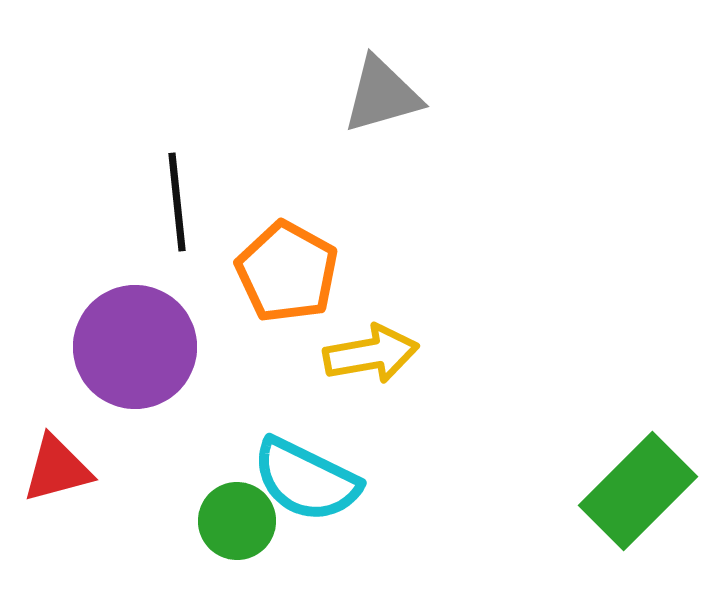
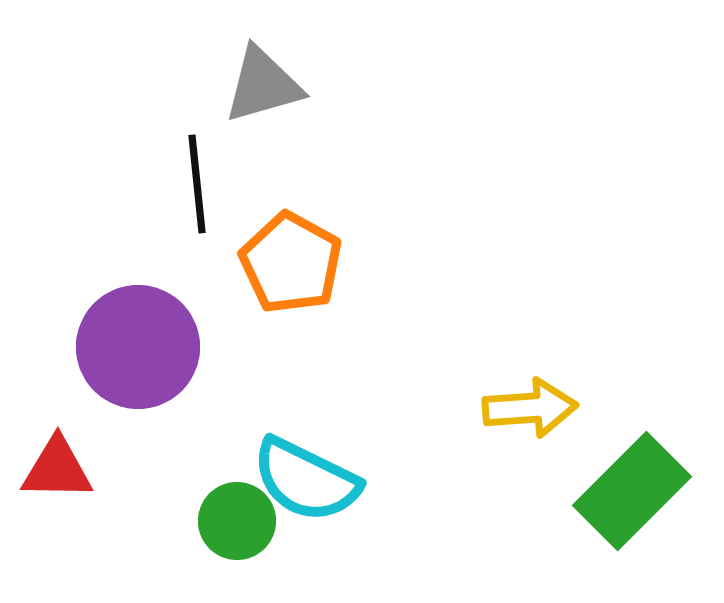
gray triangle: moved 119 px left, 10 px up
black line: moved 20 px right, 18 px up
orange pentagon: moved 4 px right, 9 px up
purple circle: moved 3 px right
yellow arrow: moved 159 px right, 54 px down; rotated 6 degrees clockwise
red triangle: rotated 16 degrees clockwise
green rectangle: moved 6 px left
